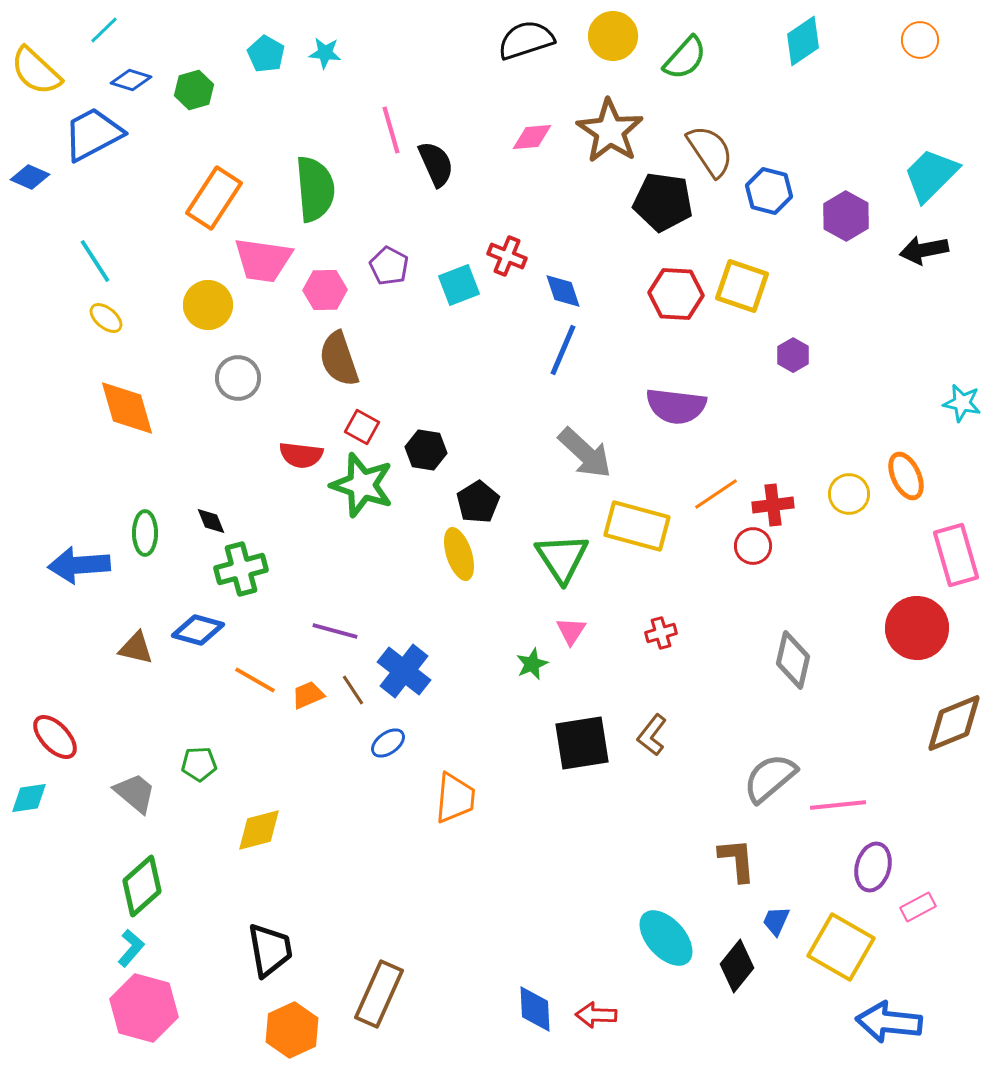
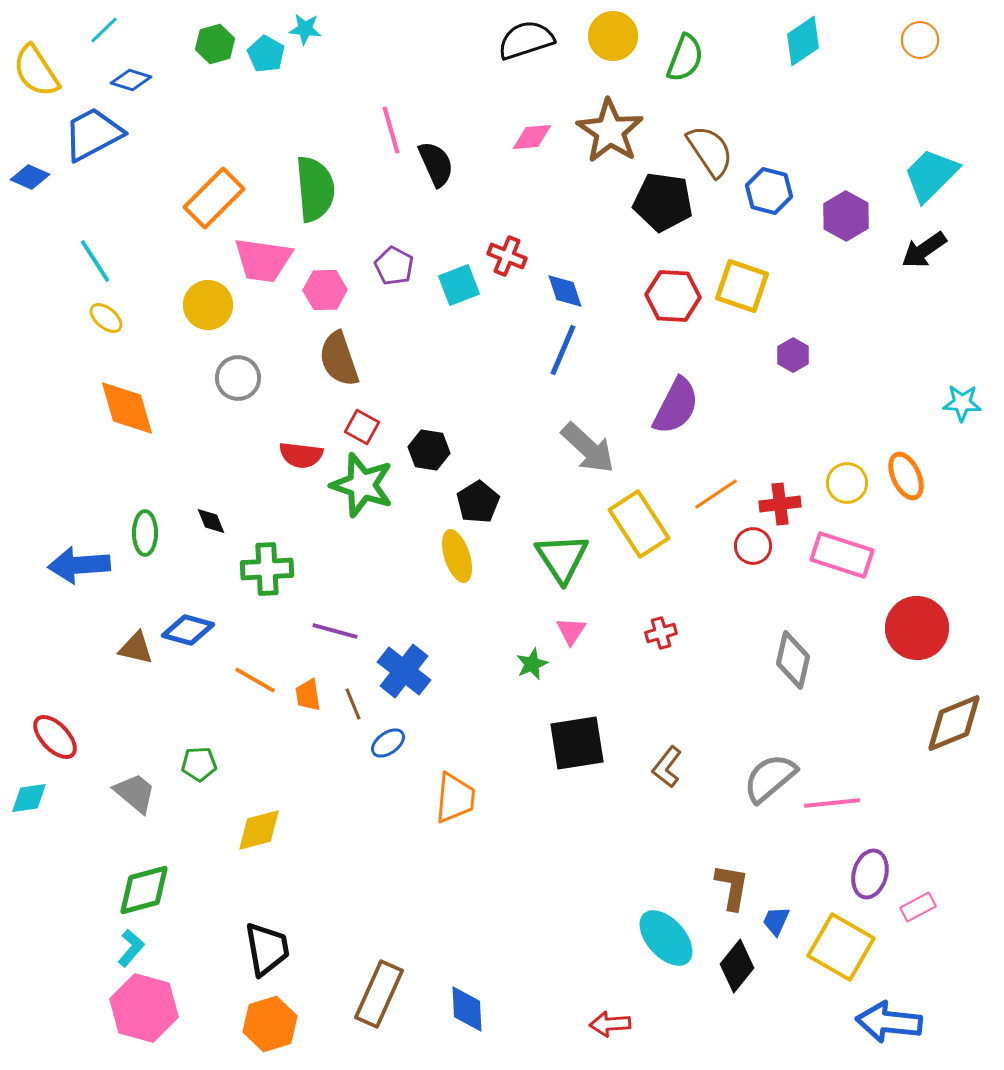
cyan star at (325, 53): moved 20 px left, 24 px up
green semicircle at (685, 58): rotated 21 degrees counterclockwise
yellow semicircle at (36, 71): rotated 14 degrees clockwise
green hexagon at (194, 90): moved 21 px right, 46 px up
orange rectangle at (214, 198): rotated 12 degrees clockwise
black arrow at (924, 250): rotated 24 degrees counterclockwise
purple pentagon at (389, 266): moved 5 px right
blue diamond at (563, 291): moved 2 px right
red hexagon at (676, 294): moved 3 px left, 2 px down
cyan star at (962, 403): rotated 9 degrees counterclockwise
purple semicircle at (676, 406): rotated 70 degrees counterclockwise
black hexagon at (426, 450): moved 3 px right
gray arrow at (585, 453): moved 3 px right, 5 px up
yellow circle at (849, 494): moved 2 px left, 11 px up
red cross at (773, 505): moved 7 px right, 1 px up
yellow rectangle at (637, 526): moved 2 px right, 2 px up; rotated 42 degrees clockwise
yellow ellipse at (459, 554): moved 2 px left, 2 px down
pink rectangle at (956, 555): moved 114 px left; rotated 56 degrees counterclockwise
green cross at (241, 569): moved 26 px right; rotated 12 degrees clockwise
blue diamond at (198, 630): moved 10 px left
brown line at (353, 690): moved 14 px down; rotated 12 degrees clockwise
orange trapezoid at (308, 695): rotated 76 degrees counterclockwise
brown L-shape at (652, 735): moved 15 px right, 32 px down
black square at (582, 743): moved 5 px left
pink line at (838, 805): moved 6 px left, 2 px up
brown L-shape at (737, 860): moved 5 px left, 27 px down; rotated 15 degrees clockwise
purple ellipse at (873, 867): moved 3 px left, 7 px down
green diamond at (142, 886): moved 2 px right, 4 px down; rotated 26 degrees clockwise
black trapezoid at (270, 950): moved 3 px left, 1 px up
blue diamond at (535, 1009): moved 68 px left
red arrow at (596, 1015): moved 14 px right, 9 px down; rotated 6 degrees counterclockwise
orange hexagon at (292, 1030): moved 22 px left, 6 px up; rotated 8 degrees clockwise
